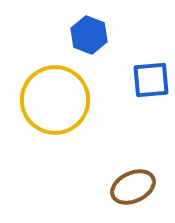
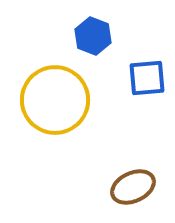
blue hexagon: moved 4 px right, 1 px down
blue square: moved 4 px left, 2 px up
